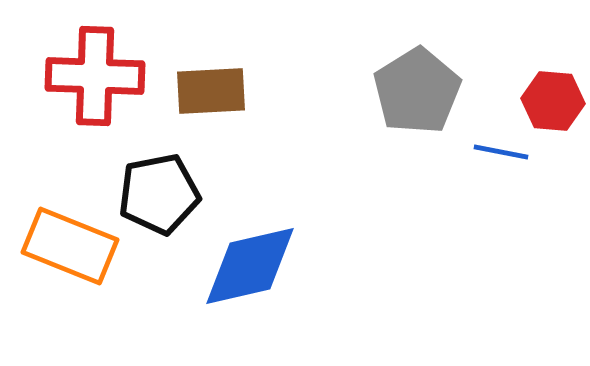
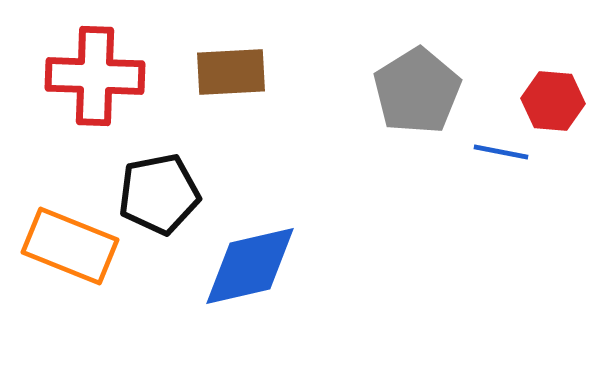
brown rectangle: moved 20 px right, 19 px up
